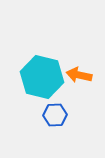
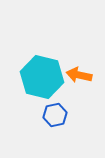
blue hexagon: rotated 10 degrees counterclockwise
